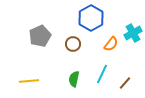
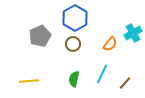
blue hexagon: moved 16 px left
orange semicircle: moved 1 px left
